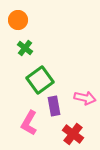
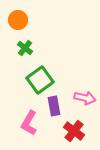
red cross: moved 1 px right, 3 px up
